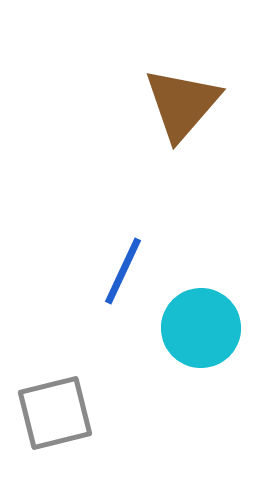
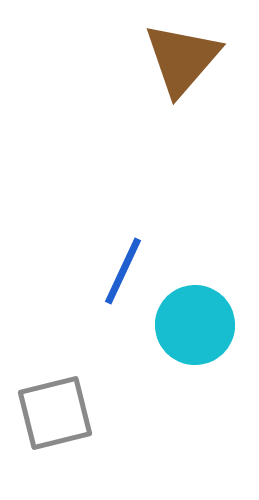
brown triangle: moved 45 px up
cyan circle: moved 6 px left, 3 px up
